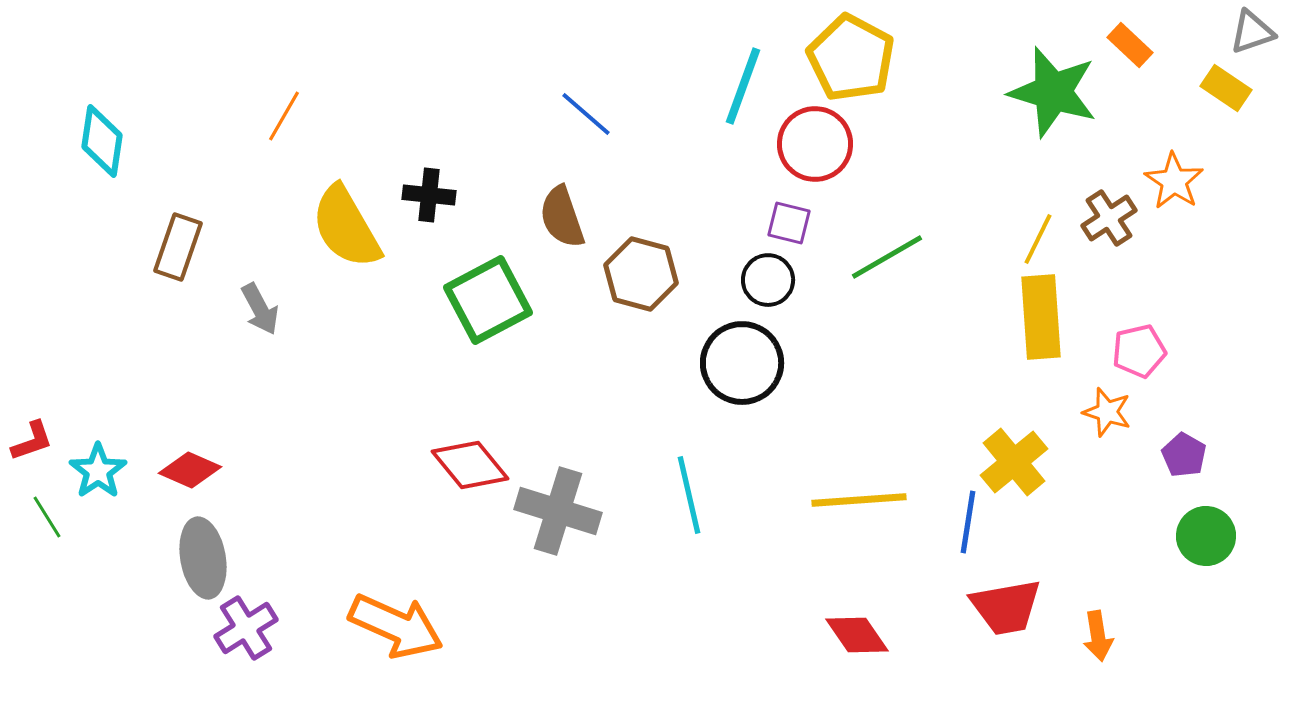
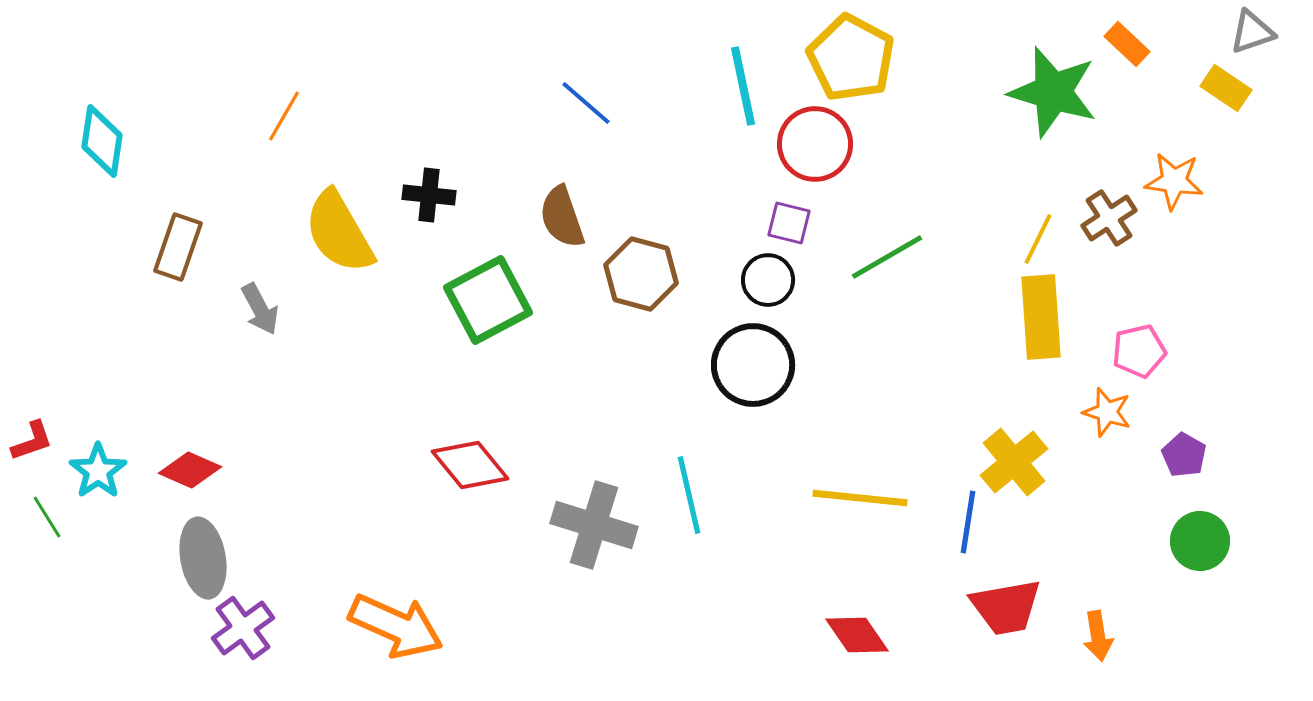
orange rectangle at (1130, 45): moved 3 px left, 1 px up
cyan line at (743, 86): rotated 32 degrees counterclockwise
blue line at (586, 114): moved 11 px up
orange star at (1174, 181): rotated 26 degrees counterclockwise
yellow semicircle at (346, 227): moved 7 px left, 5 px down
black circle at (742, 363): moved 11 px right, 2 px down
yellow line at (859, 500): moved 1 px right, 2 px up; rotated 10 degrees clockwise
gray cross at (558, 511): moved 36 px right, 14 px down
green circle at (1206, 536): moved 6 px left, 5 px down
purple cross at (246, 628): moved 3 px left; rotated 4 degrees counterclockwise
